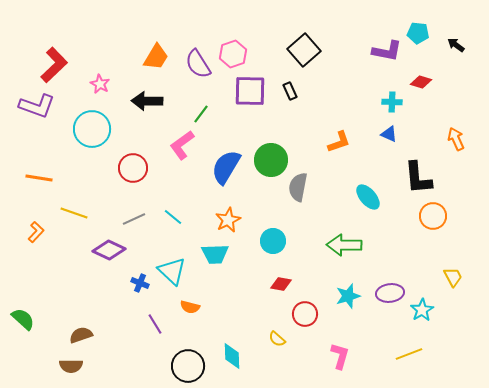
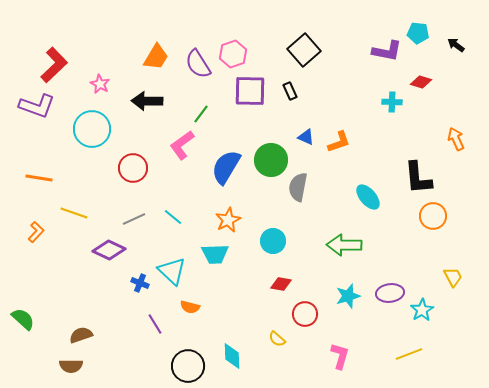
blue triangle at (389, 134): moved 83 px left, 3 px down
